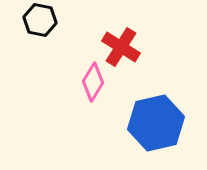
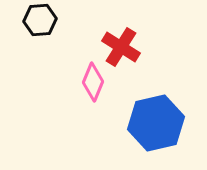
black hexagon: rotated 16 degrees counterclockwise
pink diamond: rotated 9 degrees counterclockwise
